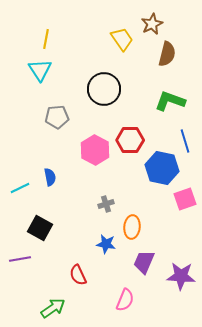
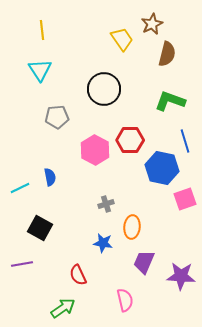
yellow line: moved 4 px left, 9 px up; rotated 18 degrees counterclockwise
blue star: moved 3 px left, 1 px up
purple line: moved 2 px right, 5 px down
pink semicircle: rotated 35 degrees counterclockwise
green arrow: moved 10 px right
